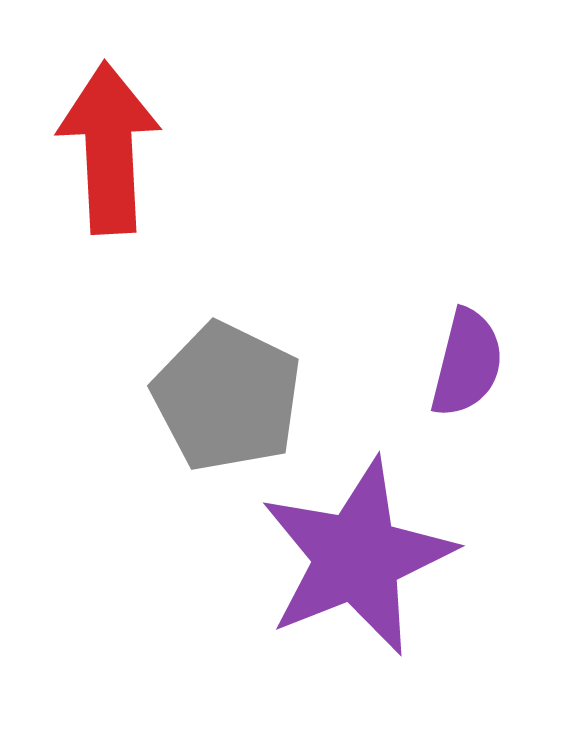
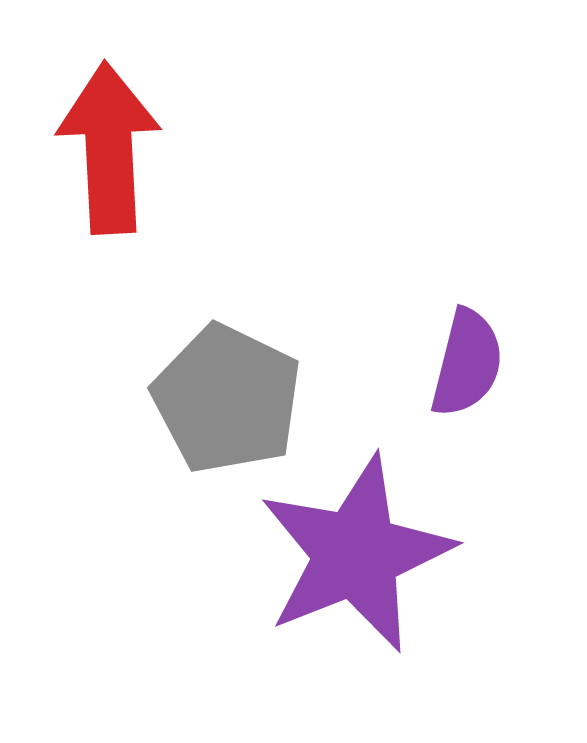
gray pentagon: moved 2 px down
purple star: moved 1 px left, 3 px up
